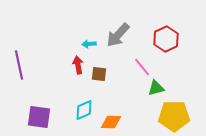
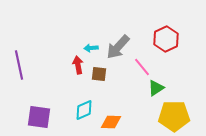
gray arrow: moved 12 px down
cyan arrow: moved 2 px right, 4 px down
green triangle: rotated 18 degrees counterclockwise
